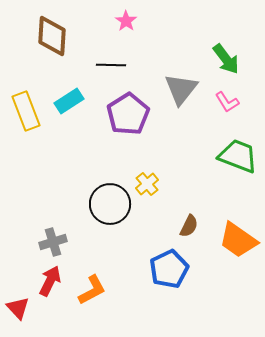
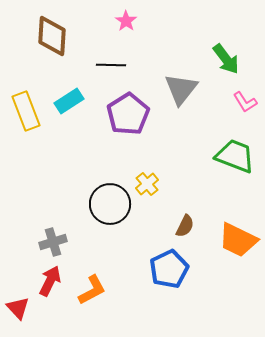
pink L-shape: moved 18 px right
green trapezoid: moved 3 px left
brown semicircle: moved 4 px left
orange trapezoid: rotated 9 degrees counterclockwise
